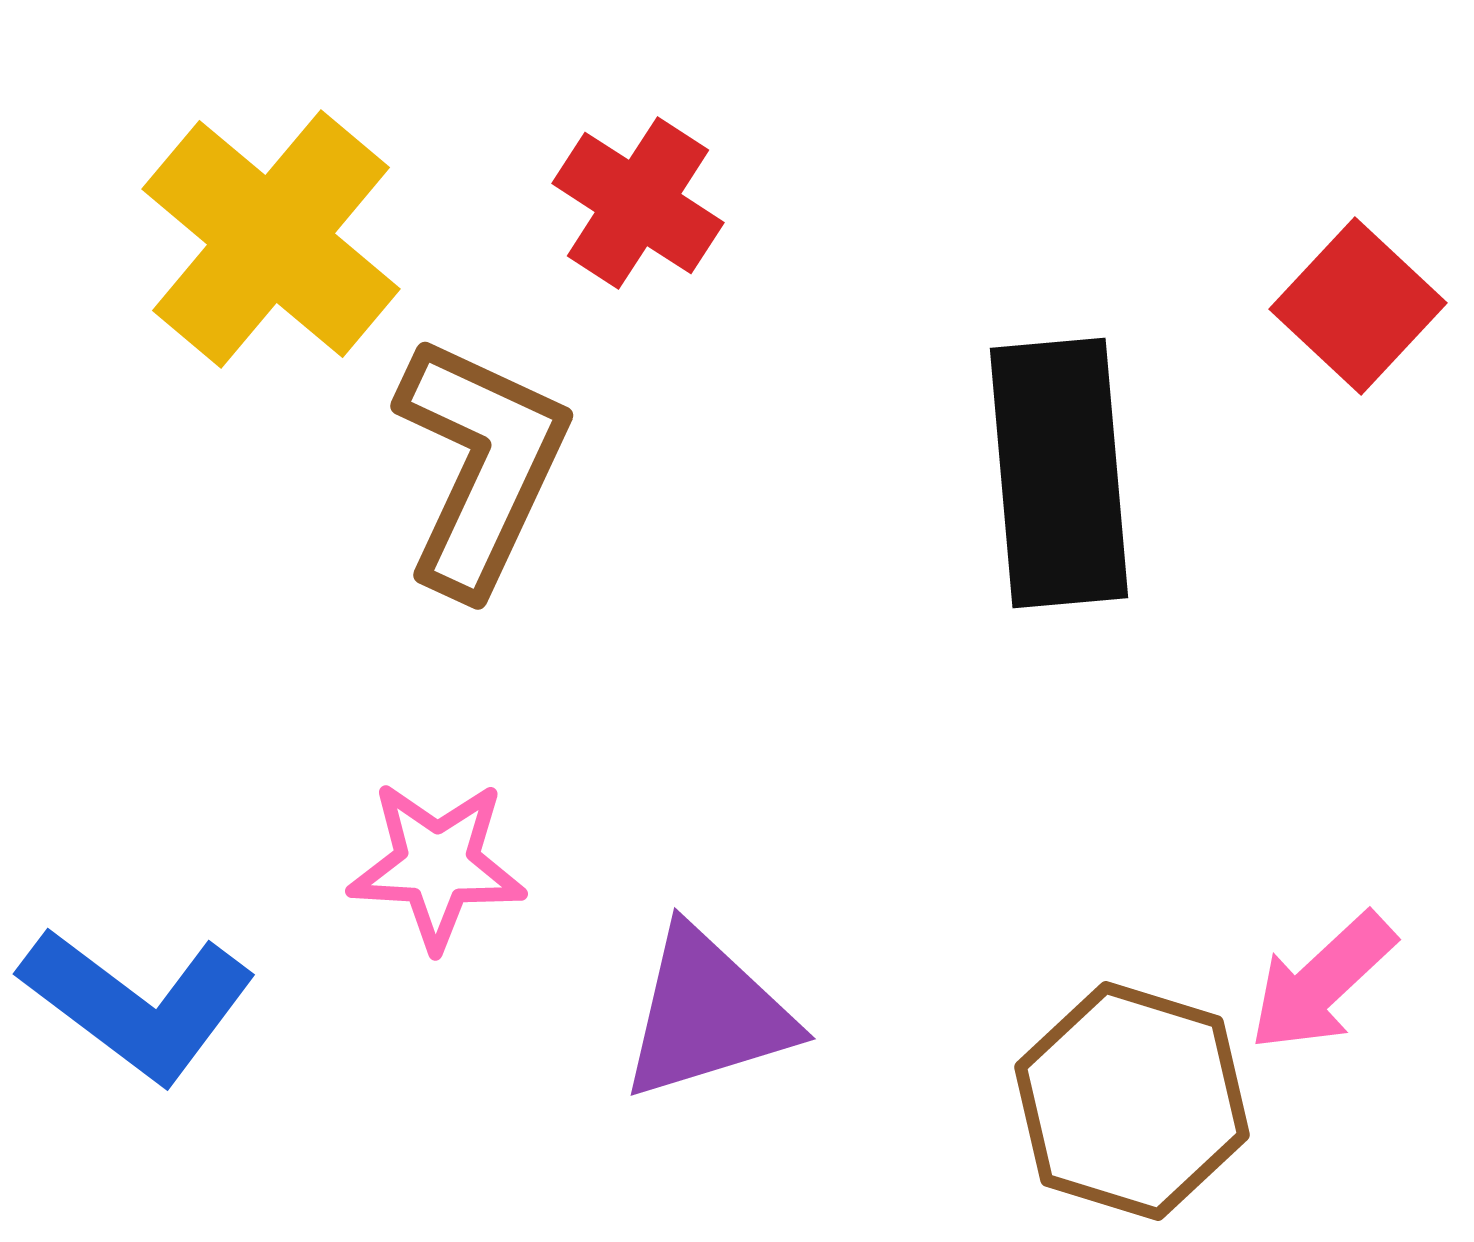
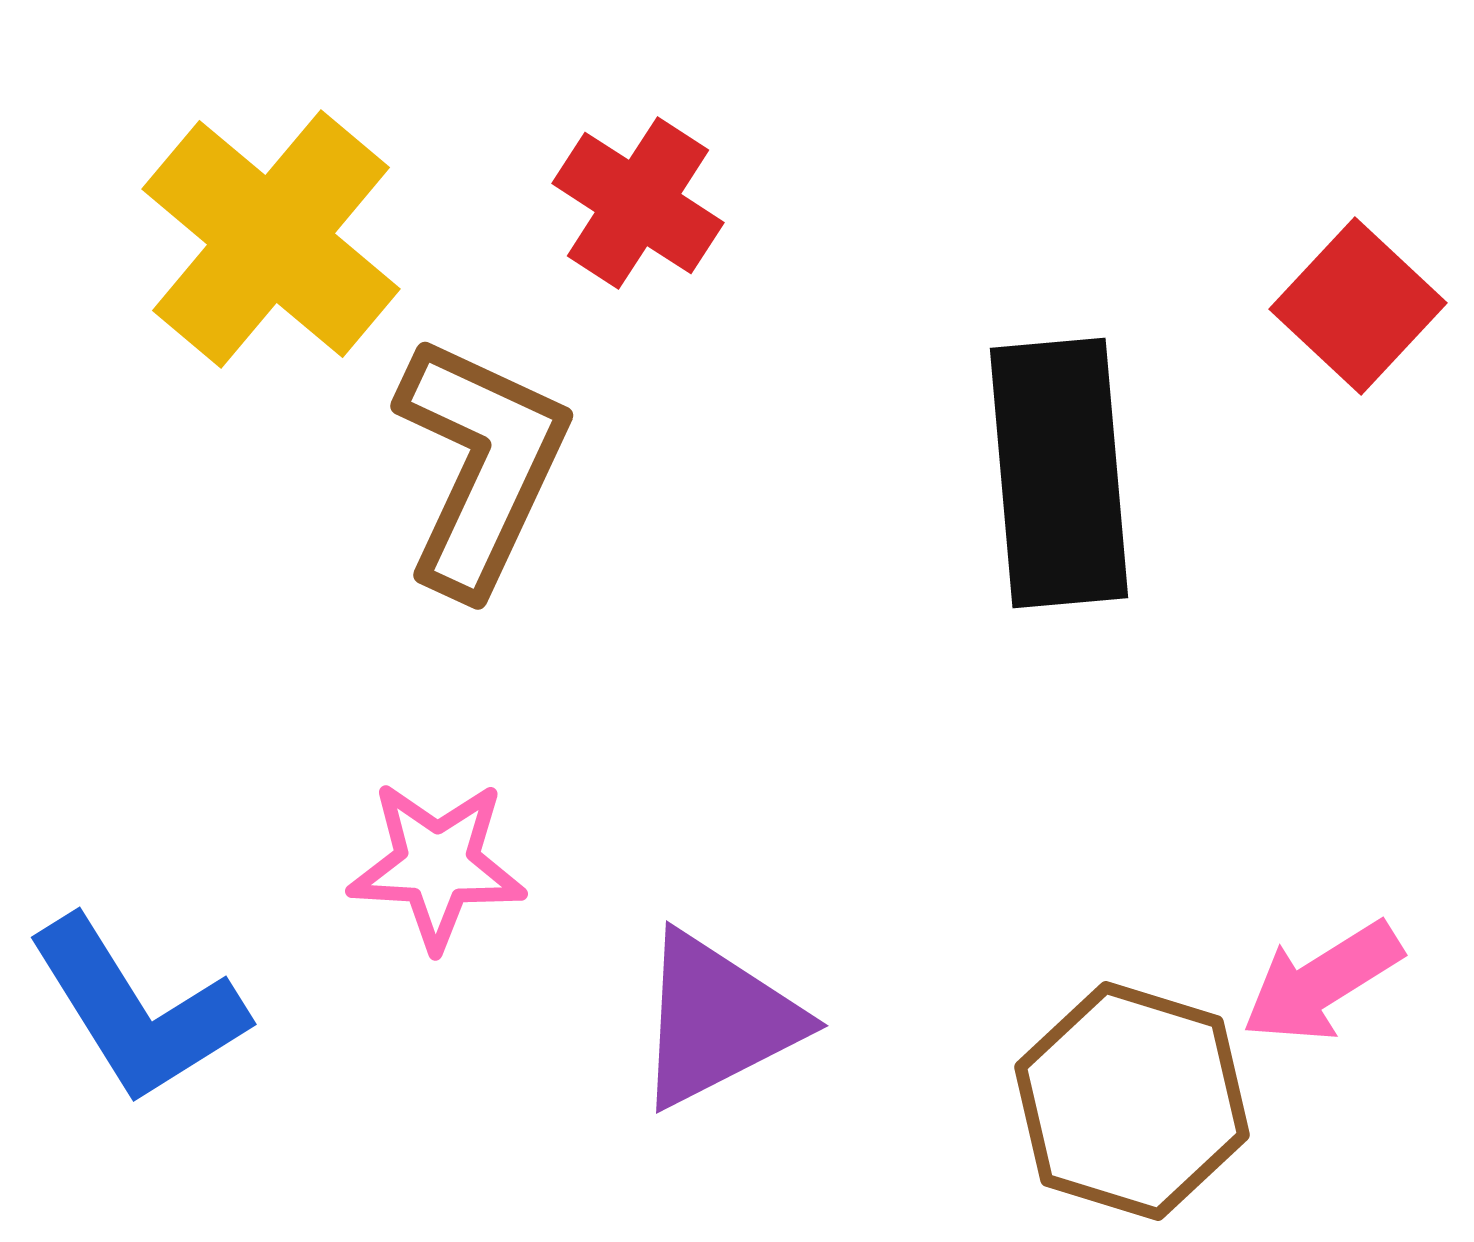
pink arrow: rotated 11 degrees clockwise
blue L-shape: moved 1 px left, 6 px down; rotated 21 degrees clockwise
purple triangle: moved 10 px right, 6 px down; rotated 10 degrees counterclockwise
